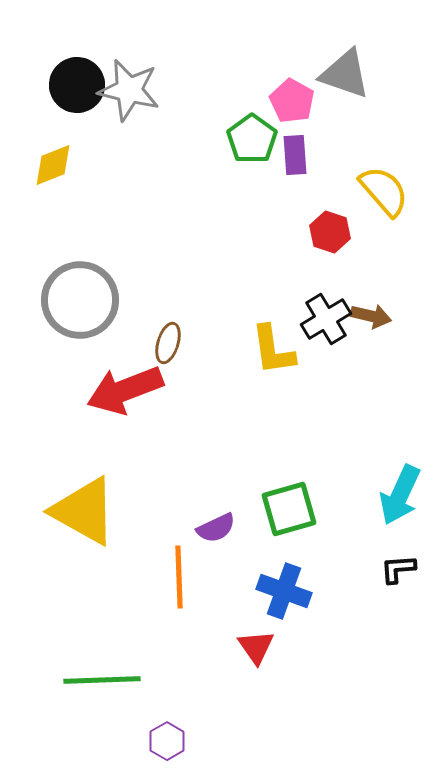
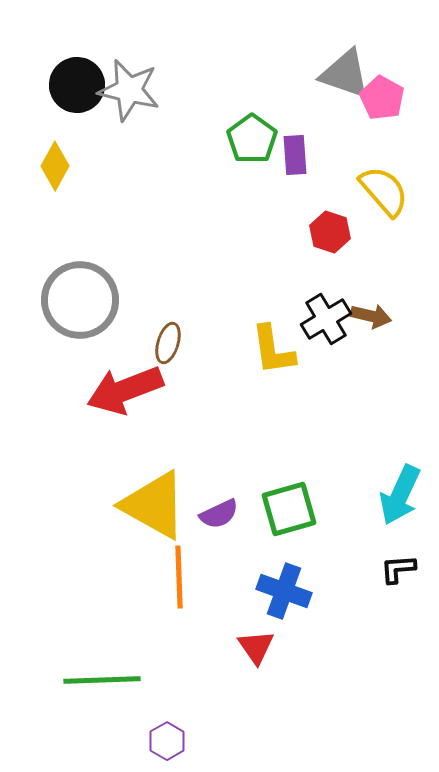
pink pentagon: moved 90 px right, 3 px up
yellow diamond: moved 2 px right, 1 px down; rotated 39 degrees counterclockwise
yellow triangle: moved 70 px right, 6 px up
purple semicircle: moved 3 px right, 14 px up
